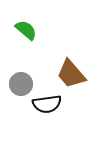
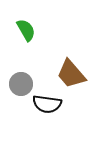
green semicircle: rotated 20 degrees clockwise
black semicircle: rotated 16 degrees clockwise
